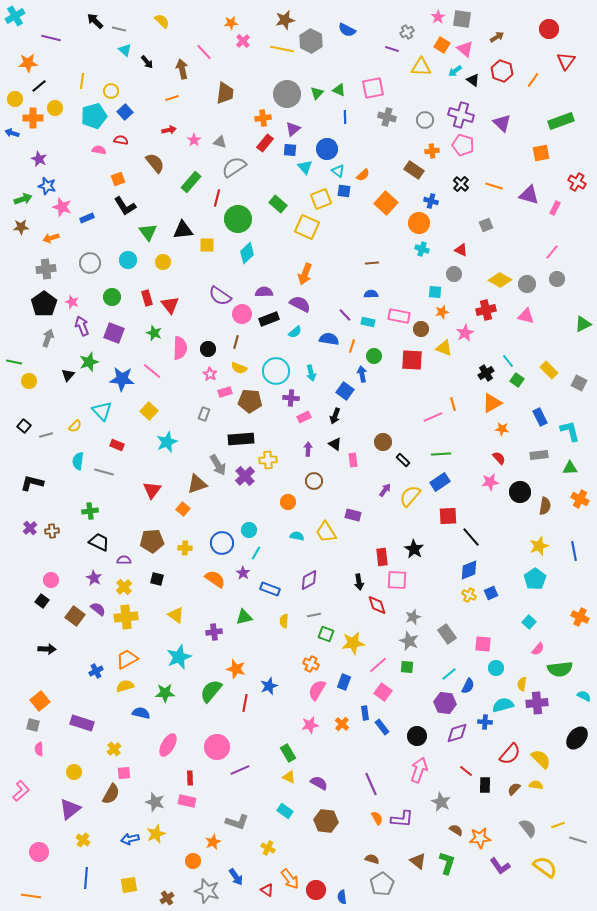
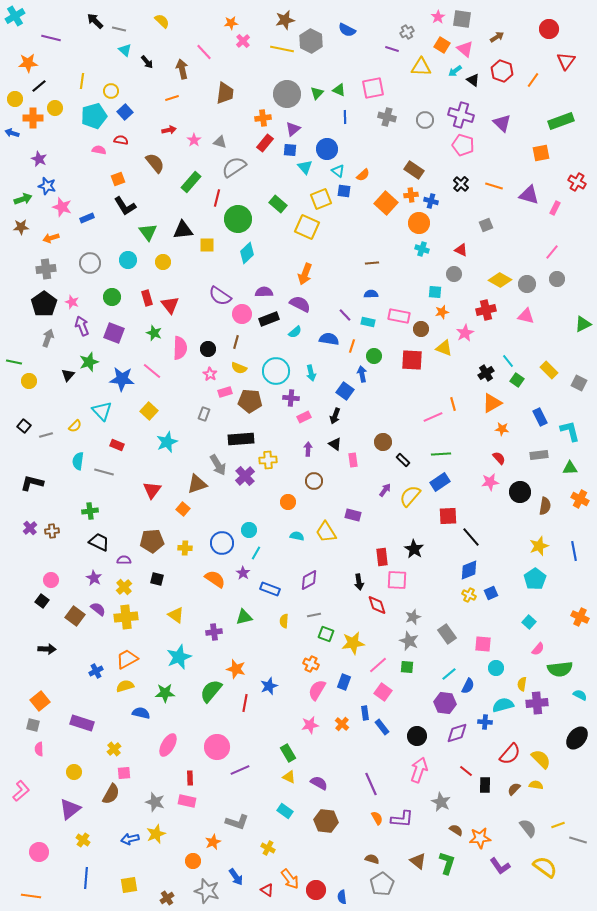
orange cross at (432, 151): moved 21 px left, 44 px down
cyan semicircle at (584, 696): moved 4 px left, 1 px up
